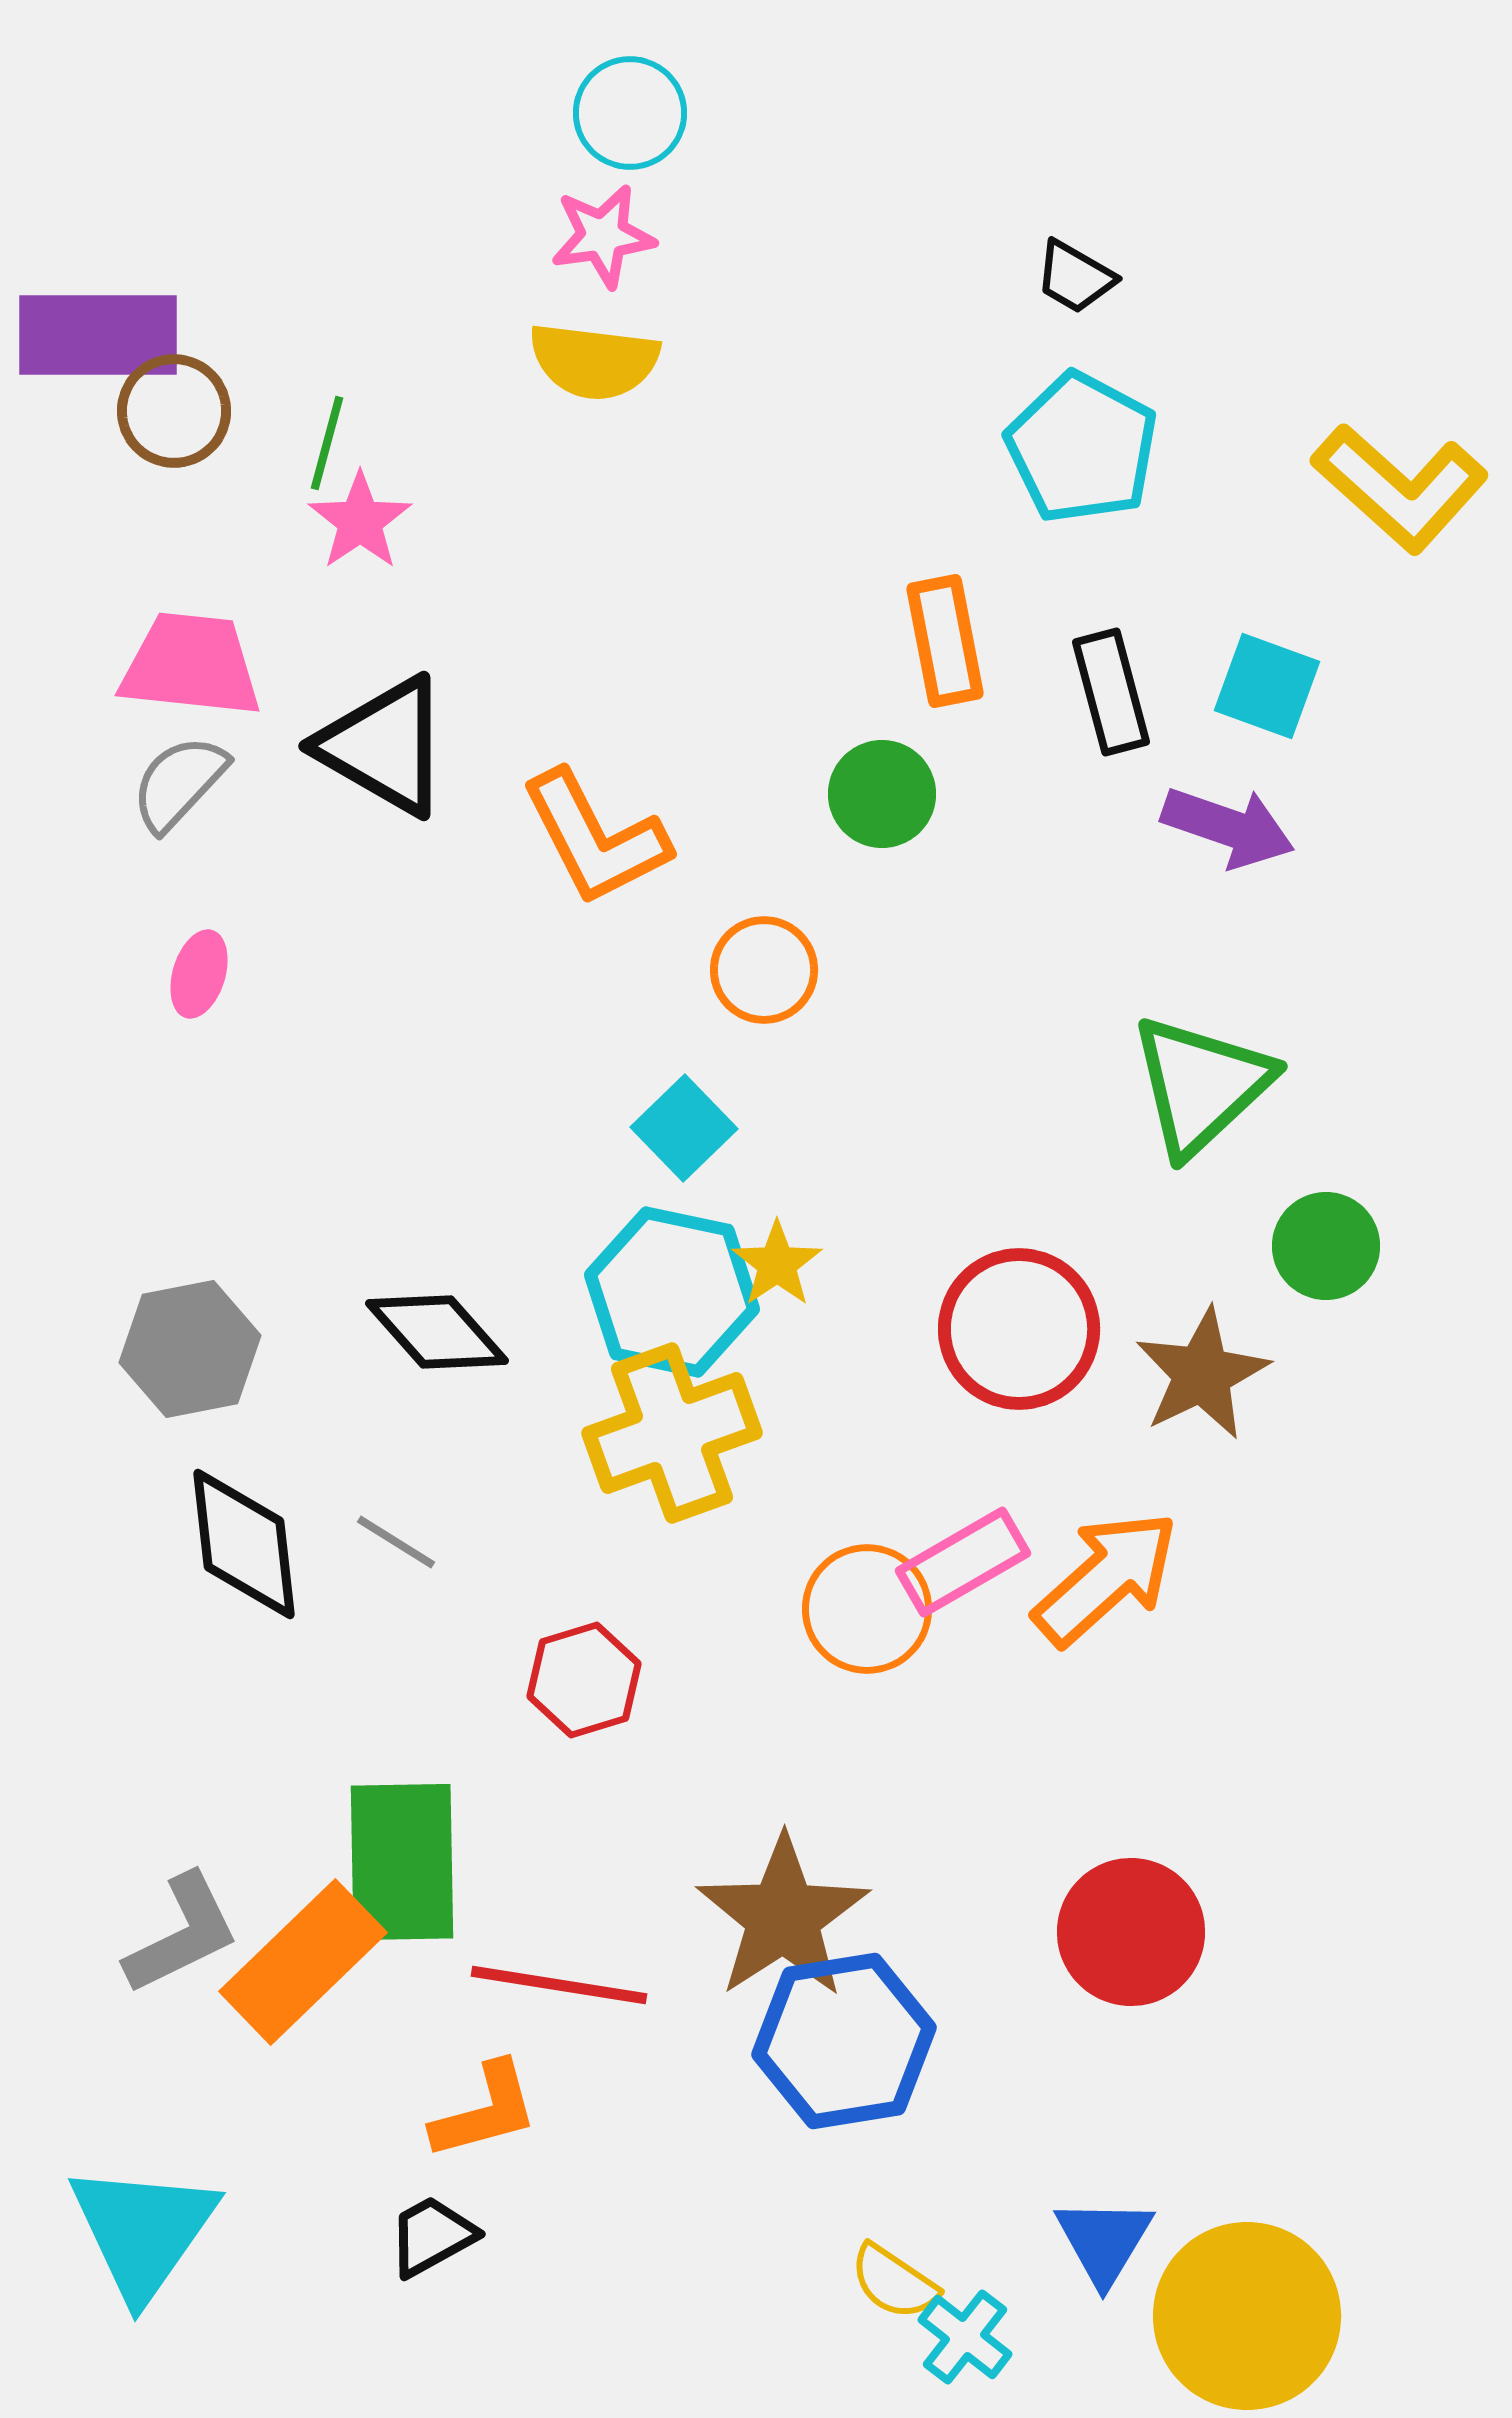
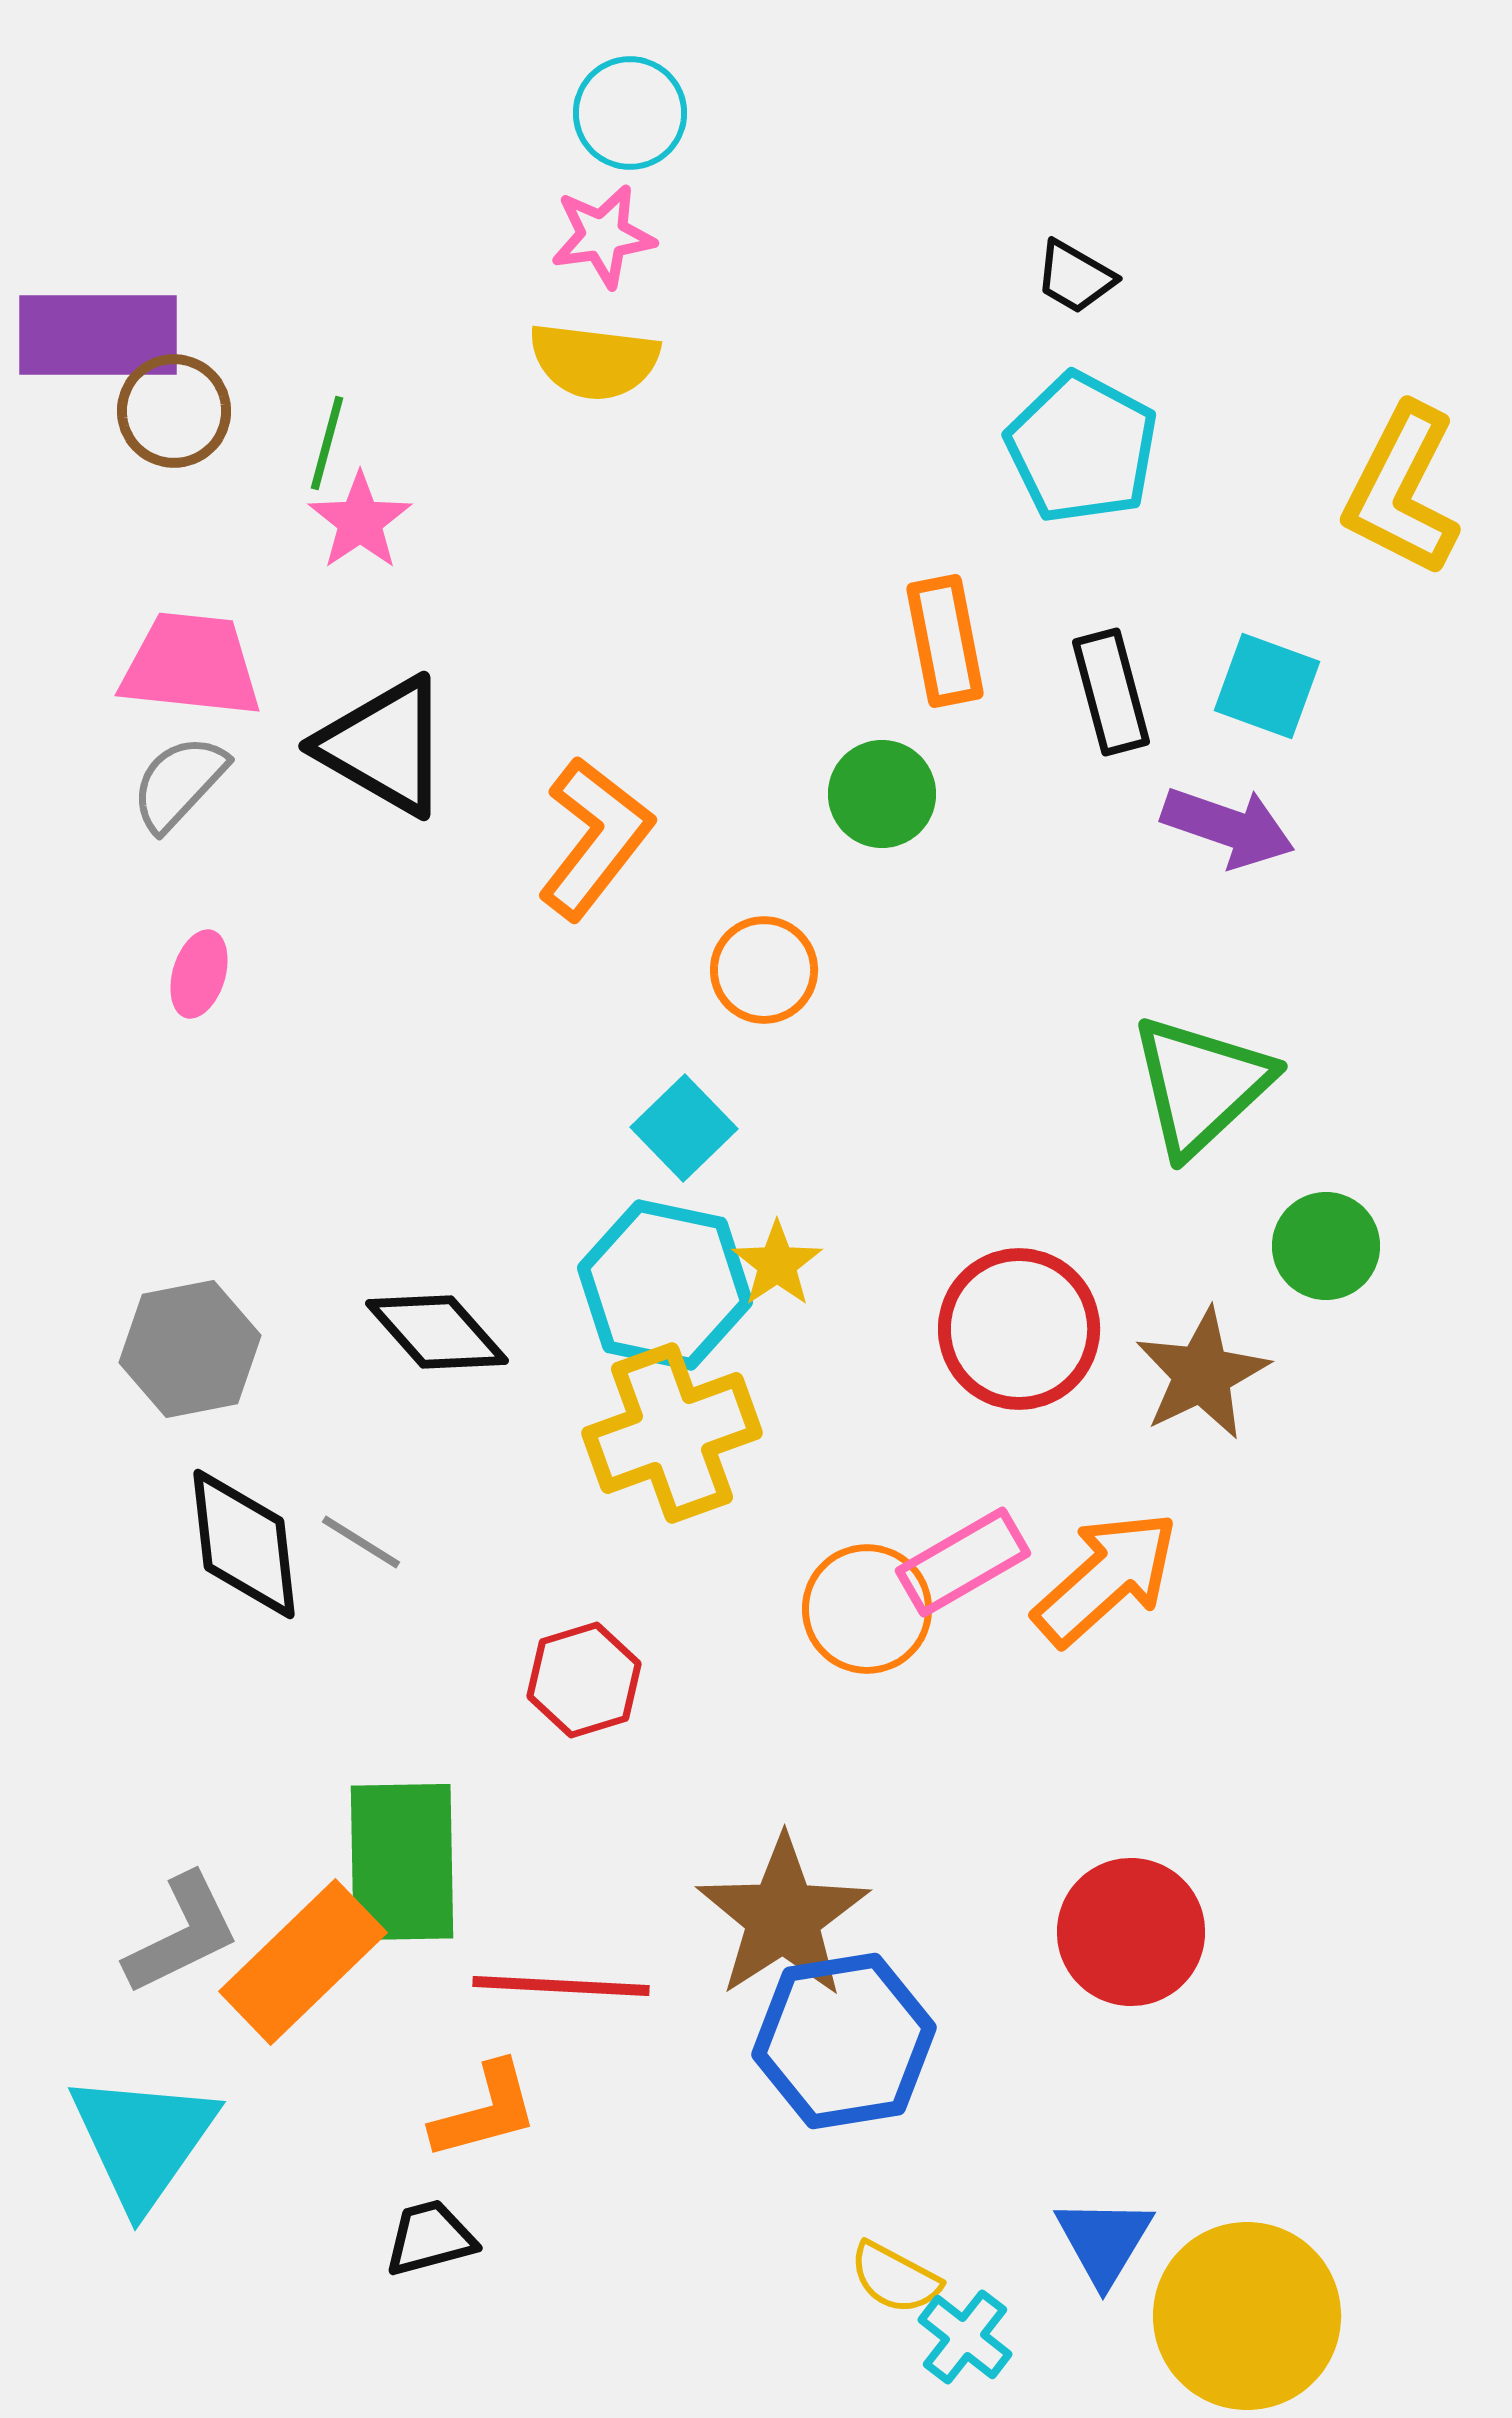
yellow L-shape at (1400, 488): moved 2 px right, 2 px down; rotated 75 degrees clockwise
orange L-shape at (595, 838): rotated 115 degrees counterclockwise
cyan hexagon at (672, 1292): moved 7 px left, 7 px up
gray line at (396, 1542): moved 35 px left
red line at (559, 1985): moved 2 px right, 1 px down; rotated 6 degrees counterclockwise
cyan triangle at (143, 2231): moved 91 px up
black trapezoid at (432, 2236): moved 2 px left, 2 px down; rotated 14 degrees clockwise
yellow semicircle at (894, 2282): moved 1 px right, 4 px up; rotated 6 degrees counterclockwise
